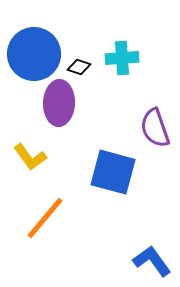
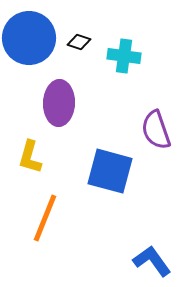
blue circle: moved 5 px left, 16 px up
cyan cross: moved 2 px right, 2 px up; rotated 12 degrees clockwise
black diamond: moved 25 px up
purple semicircle: moved 1 px right, 2 px down
yellow L-shape: rotated 52 degrees clockwise
blue square: moved 3 px left, 1 px up
orange line: rotated 18 degrees counterclockwise
